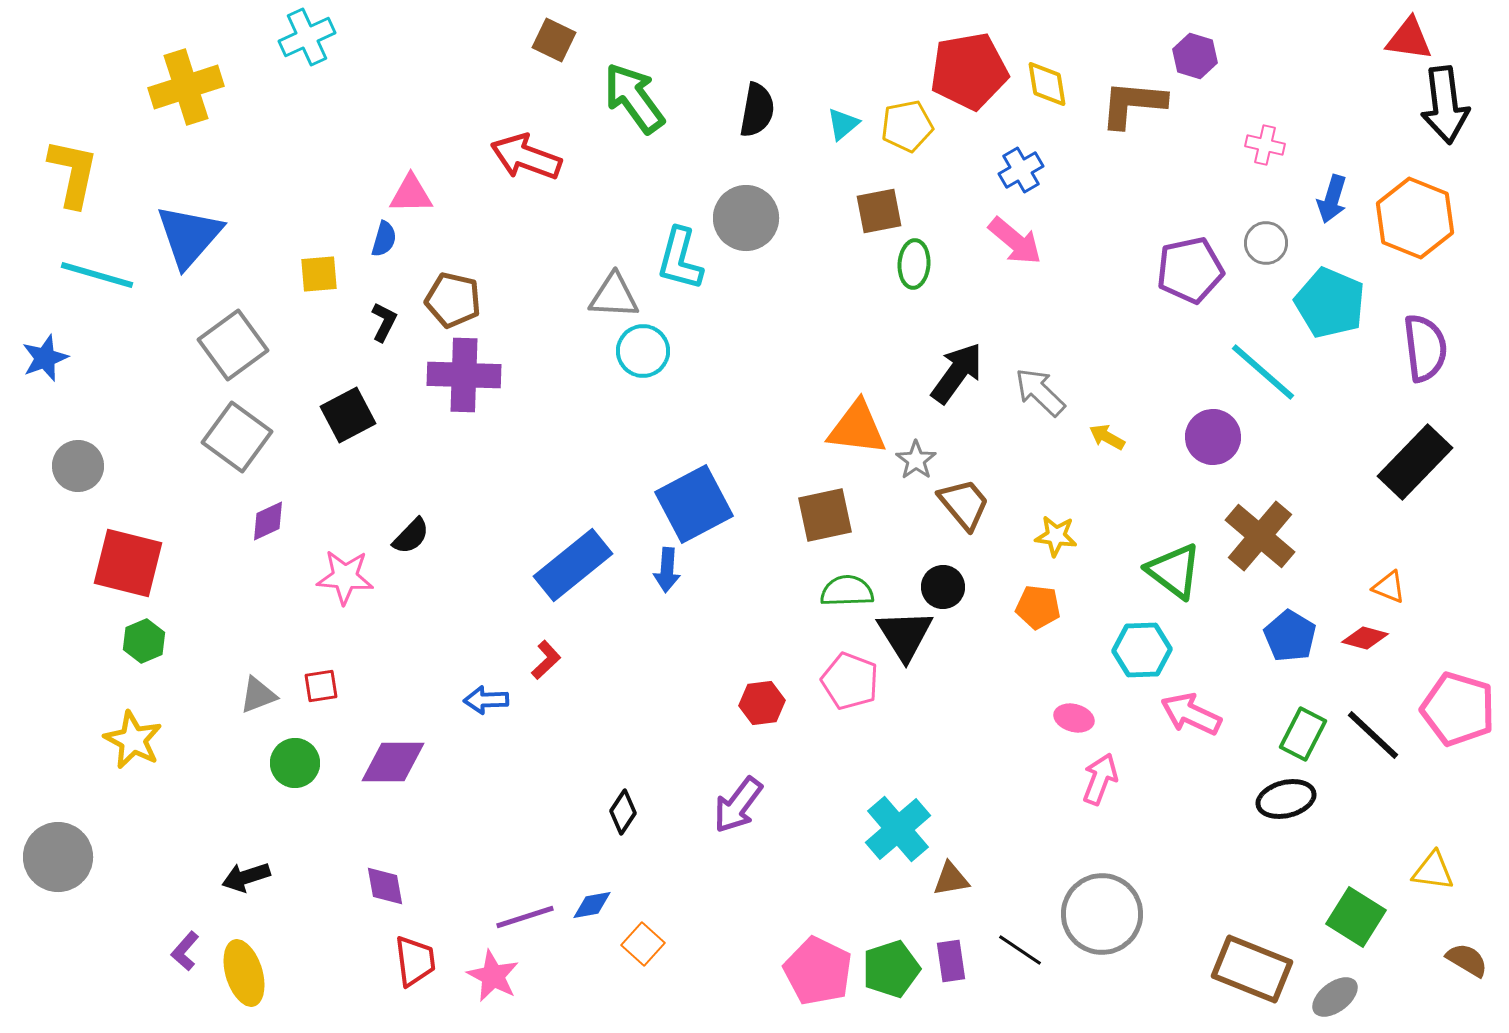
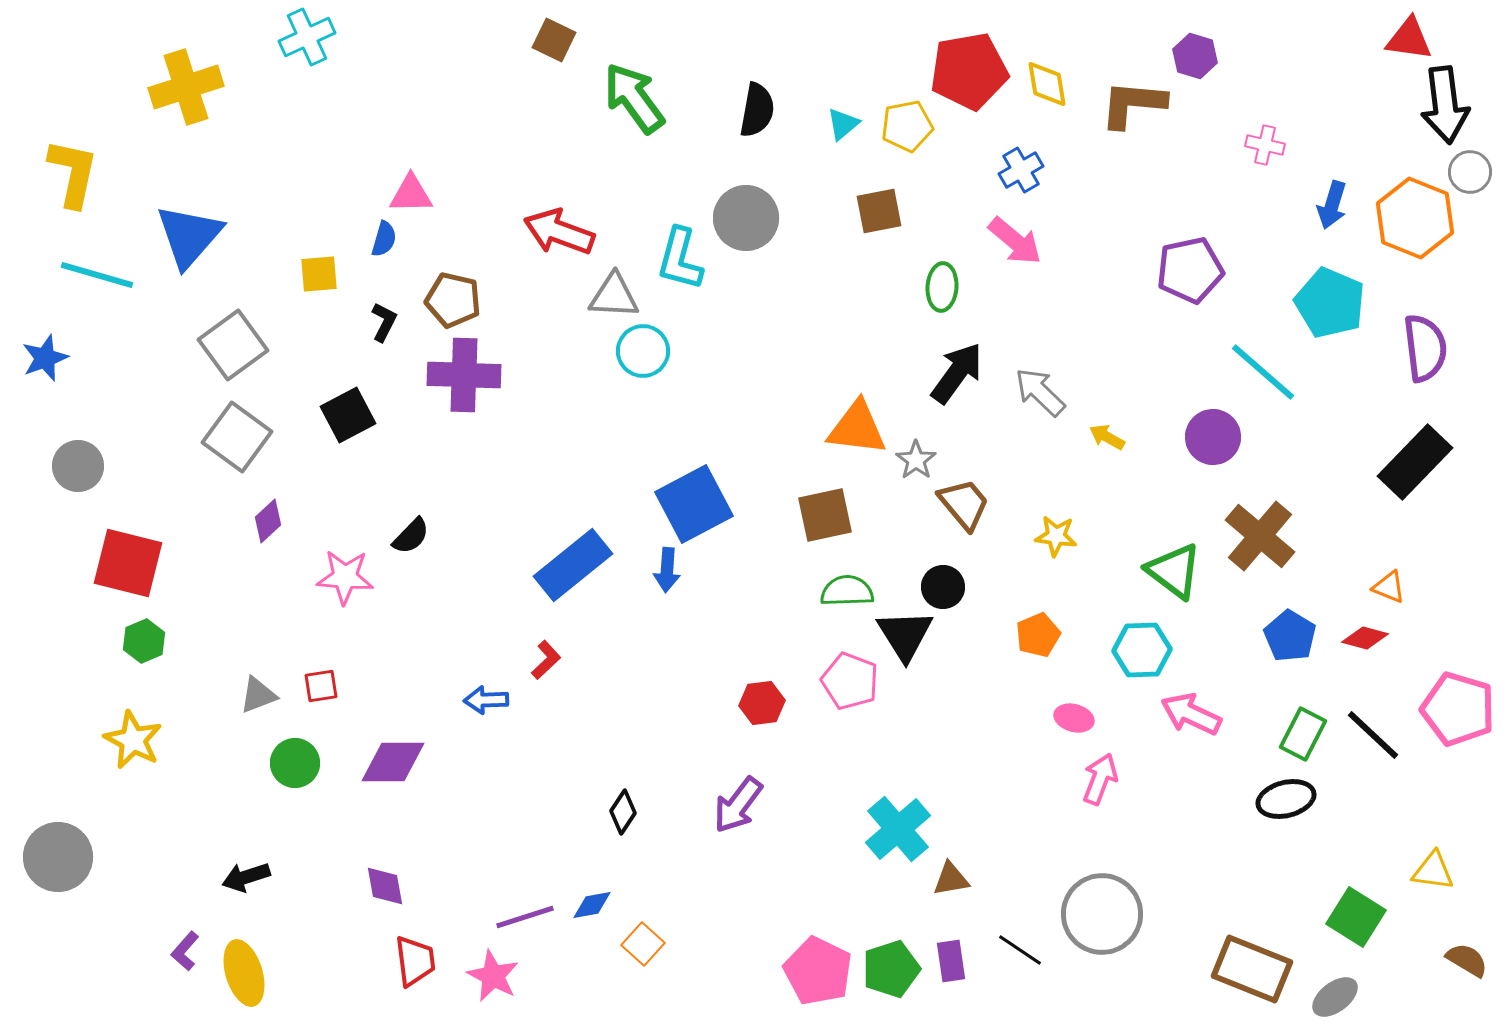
red arrow at (526, 157): moved 33 px right, 75 px down
blue arrow at (1332, 199): moved 6 px down
gray circle at (1266, 243): moved 204 px right, 71 px up
green ellipse at (914, 264): moved 28 px right, 23 px down
purple diamond at (268, 521): rotated 18 degrees counterclockwise
orange pentagon at (1038, 607): moved 28 px down; rotated 30 degrees counterclockwise
